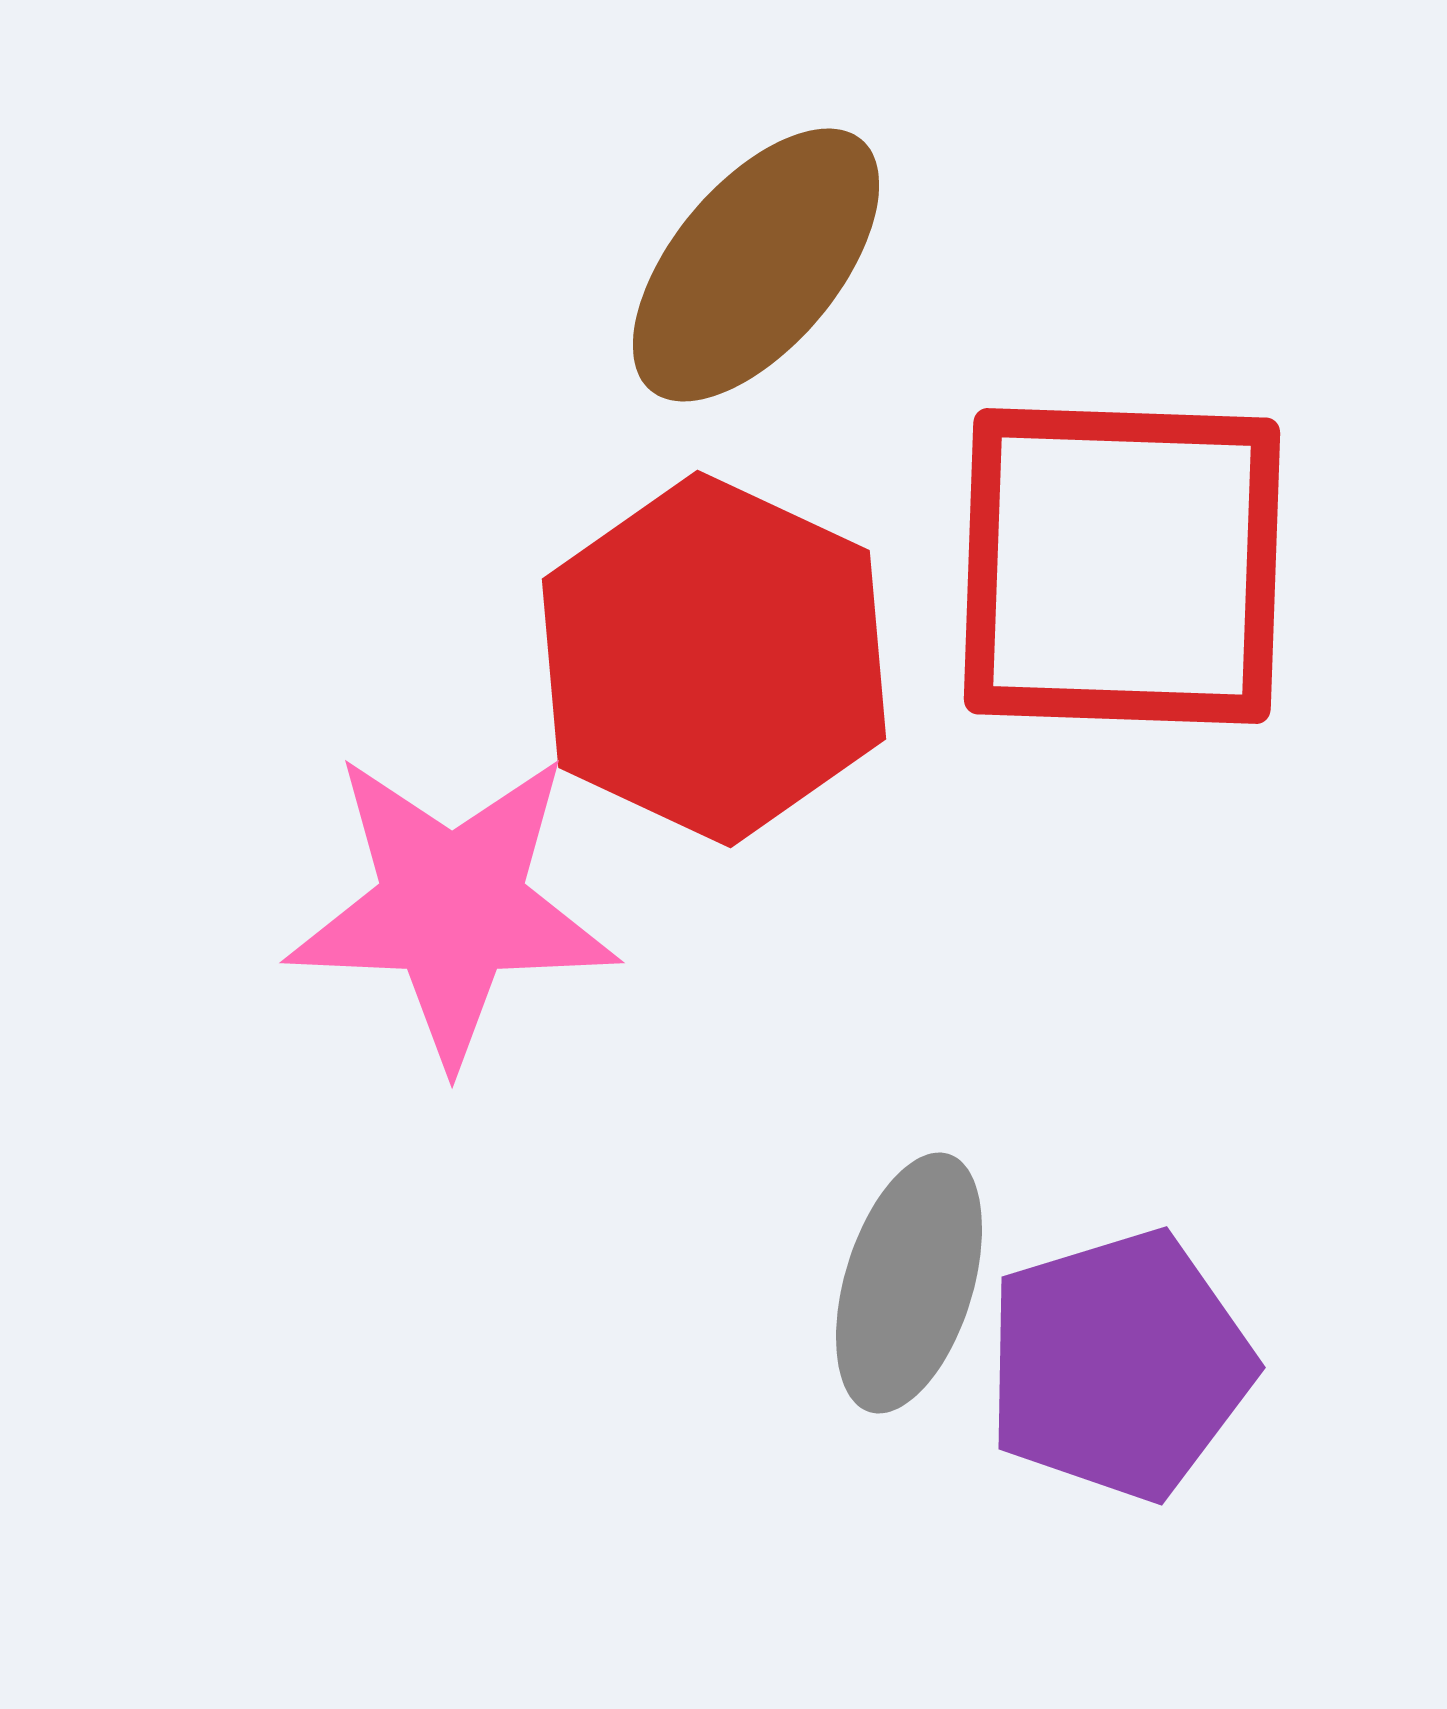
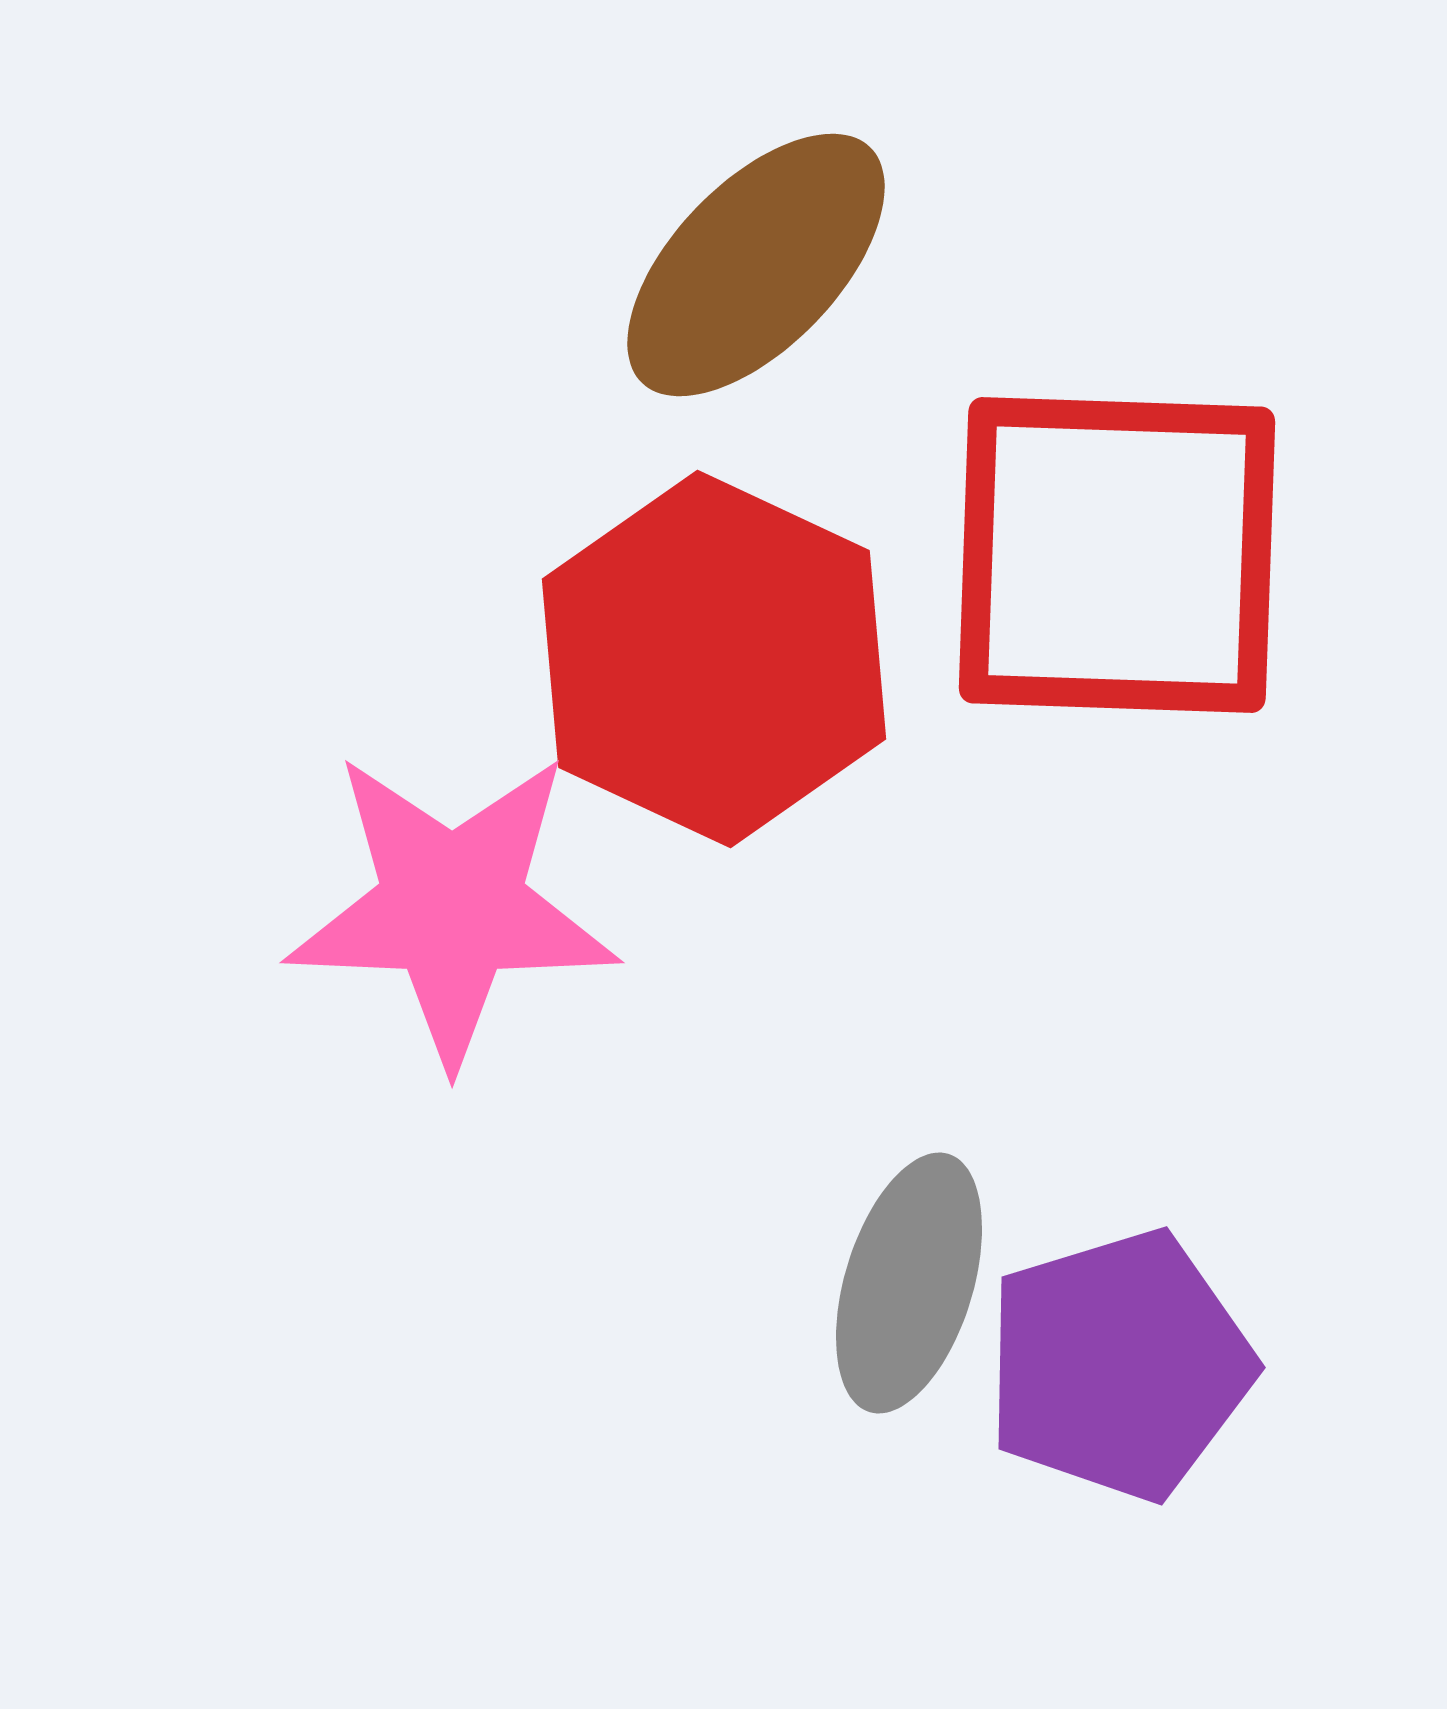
brown ellipse: rotated 4 degrees clockwise
red square: moved 5 px left, 11 px up
